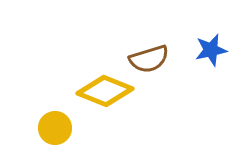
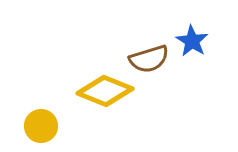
blue star: moved 19 px left, 9 px up; rotated 28 degrees counterclockwise
yellow circle: moved 14 px left, 2 px up
